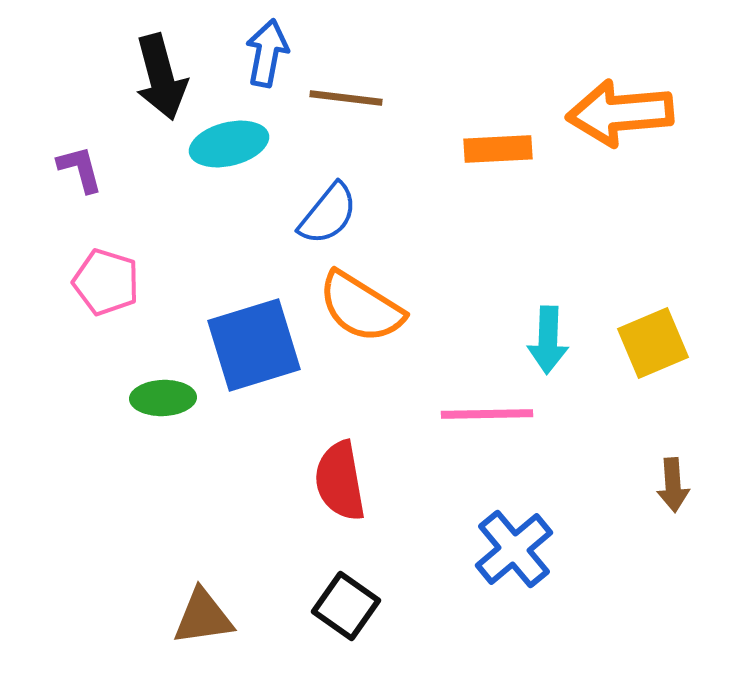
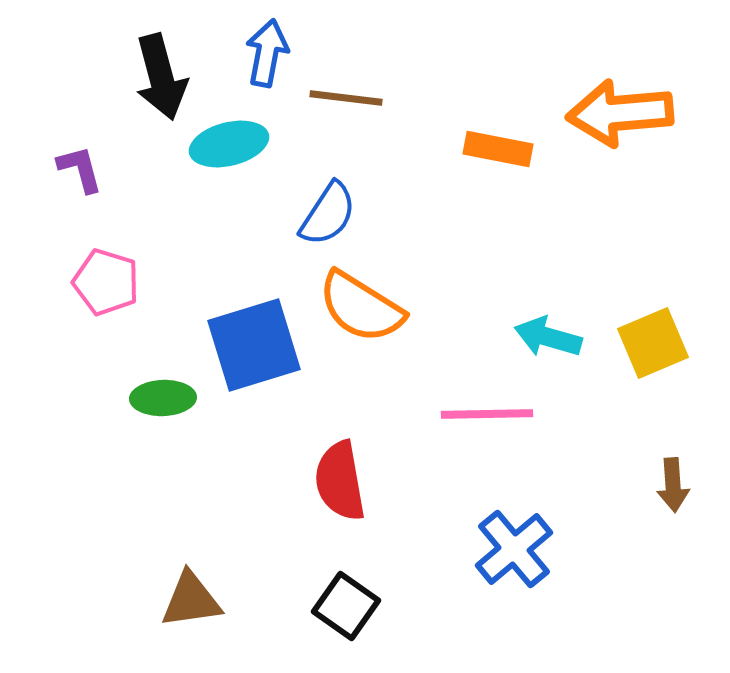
orange rectangle: rotated 14 degrees clockwise
blue semicircle: rotated 6 degrees counterclockwise
cyan arrow: moved 3 px up; rotated 104 degrees clockwise
brown triangle: moved 12 px left, 17 px up
